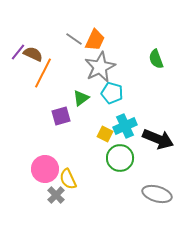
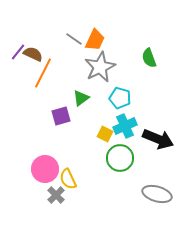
green semicircle: moved 7 px left, 1 px up
cyan pentagon: moved 8 px right, 5 px down
